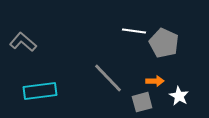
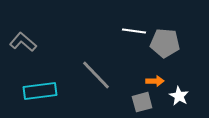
gray pentagon: moved 1 px right; rotated 20 degrees counterclockwise
gray line: moved 12 px left, 3 px up
